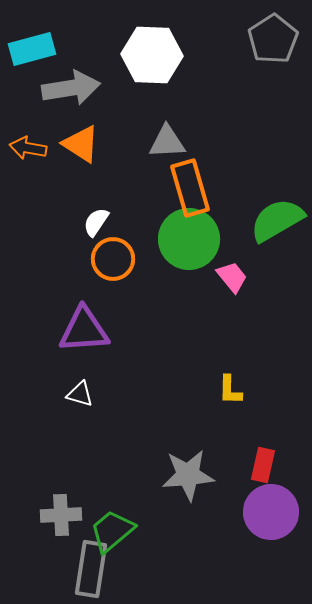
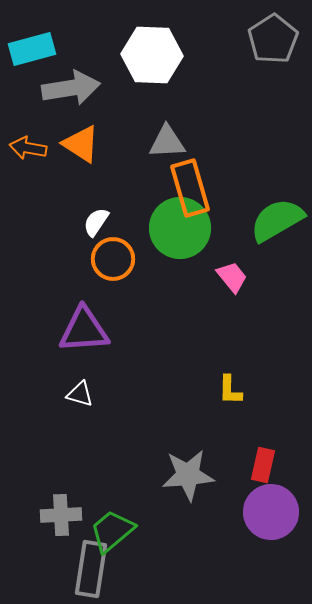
green circle: moved 9 px left, 11 px up
